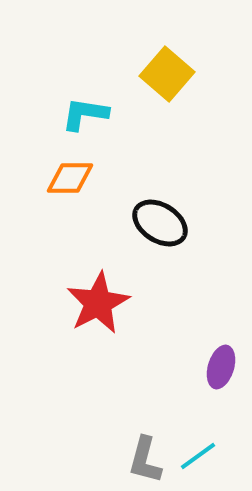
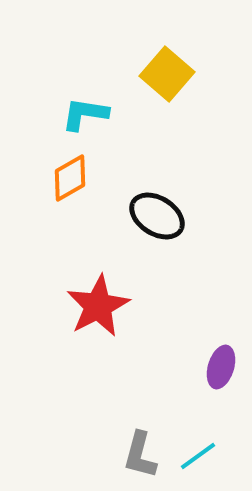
orange diamond: rotated 30 degrees counterclockwise
black ellipse: moved 3 px left, 7 px up
red star: moved 3 px down
gray L-shape: moved 5 px left, 5 px up
